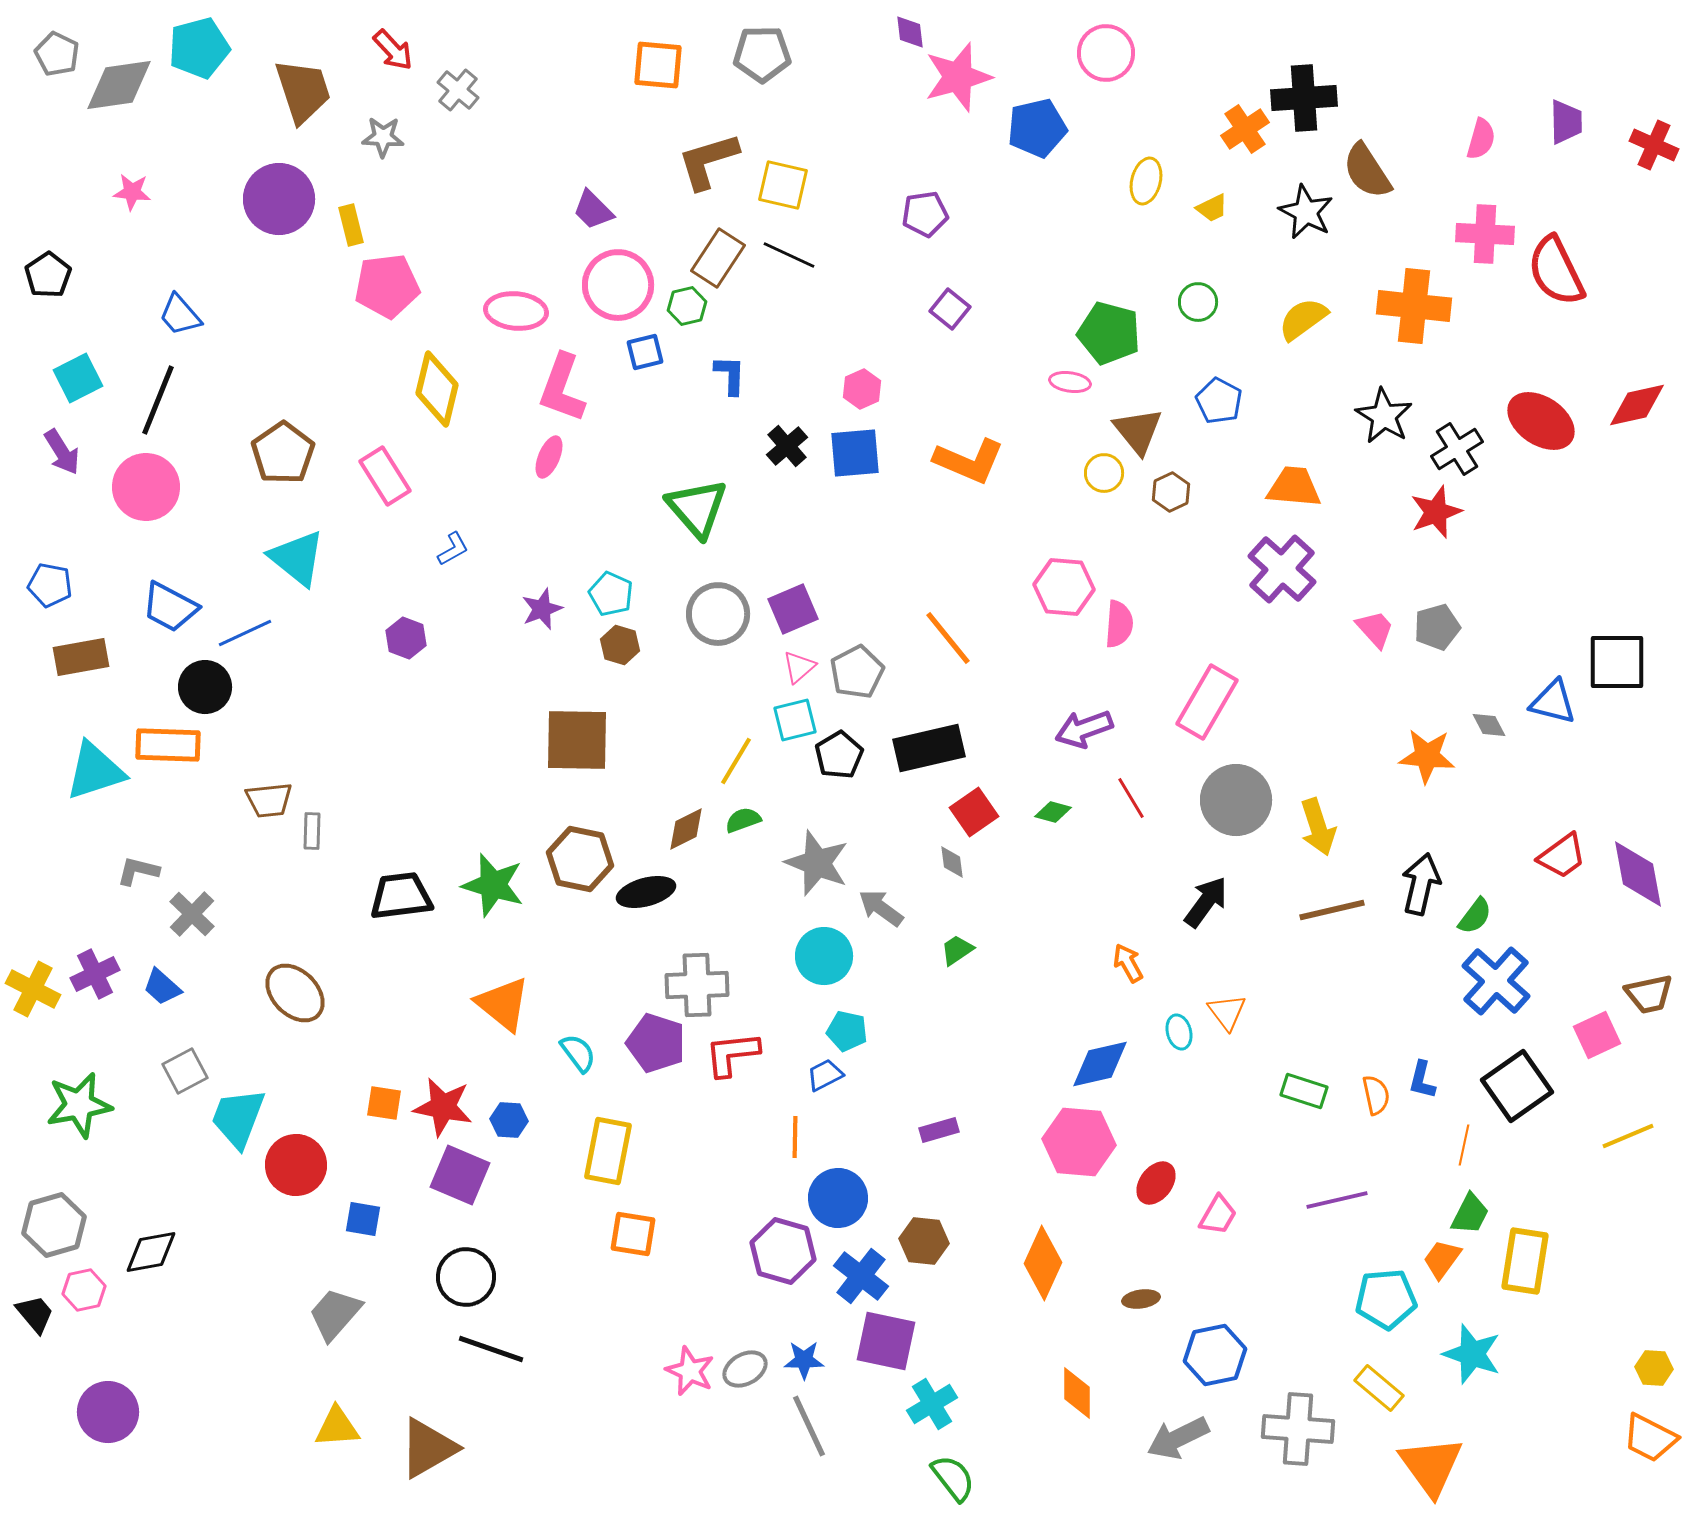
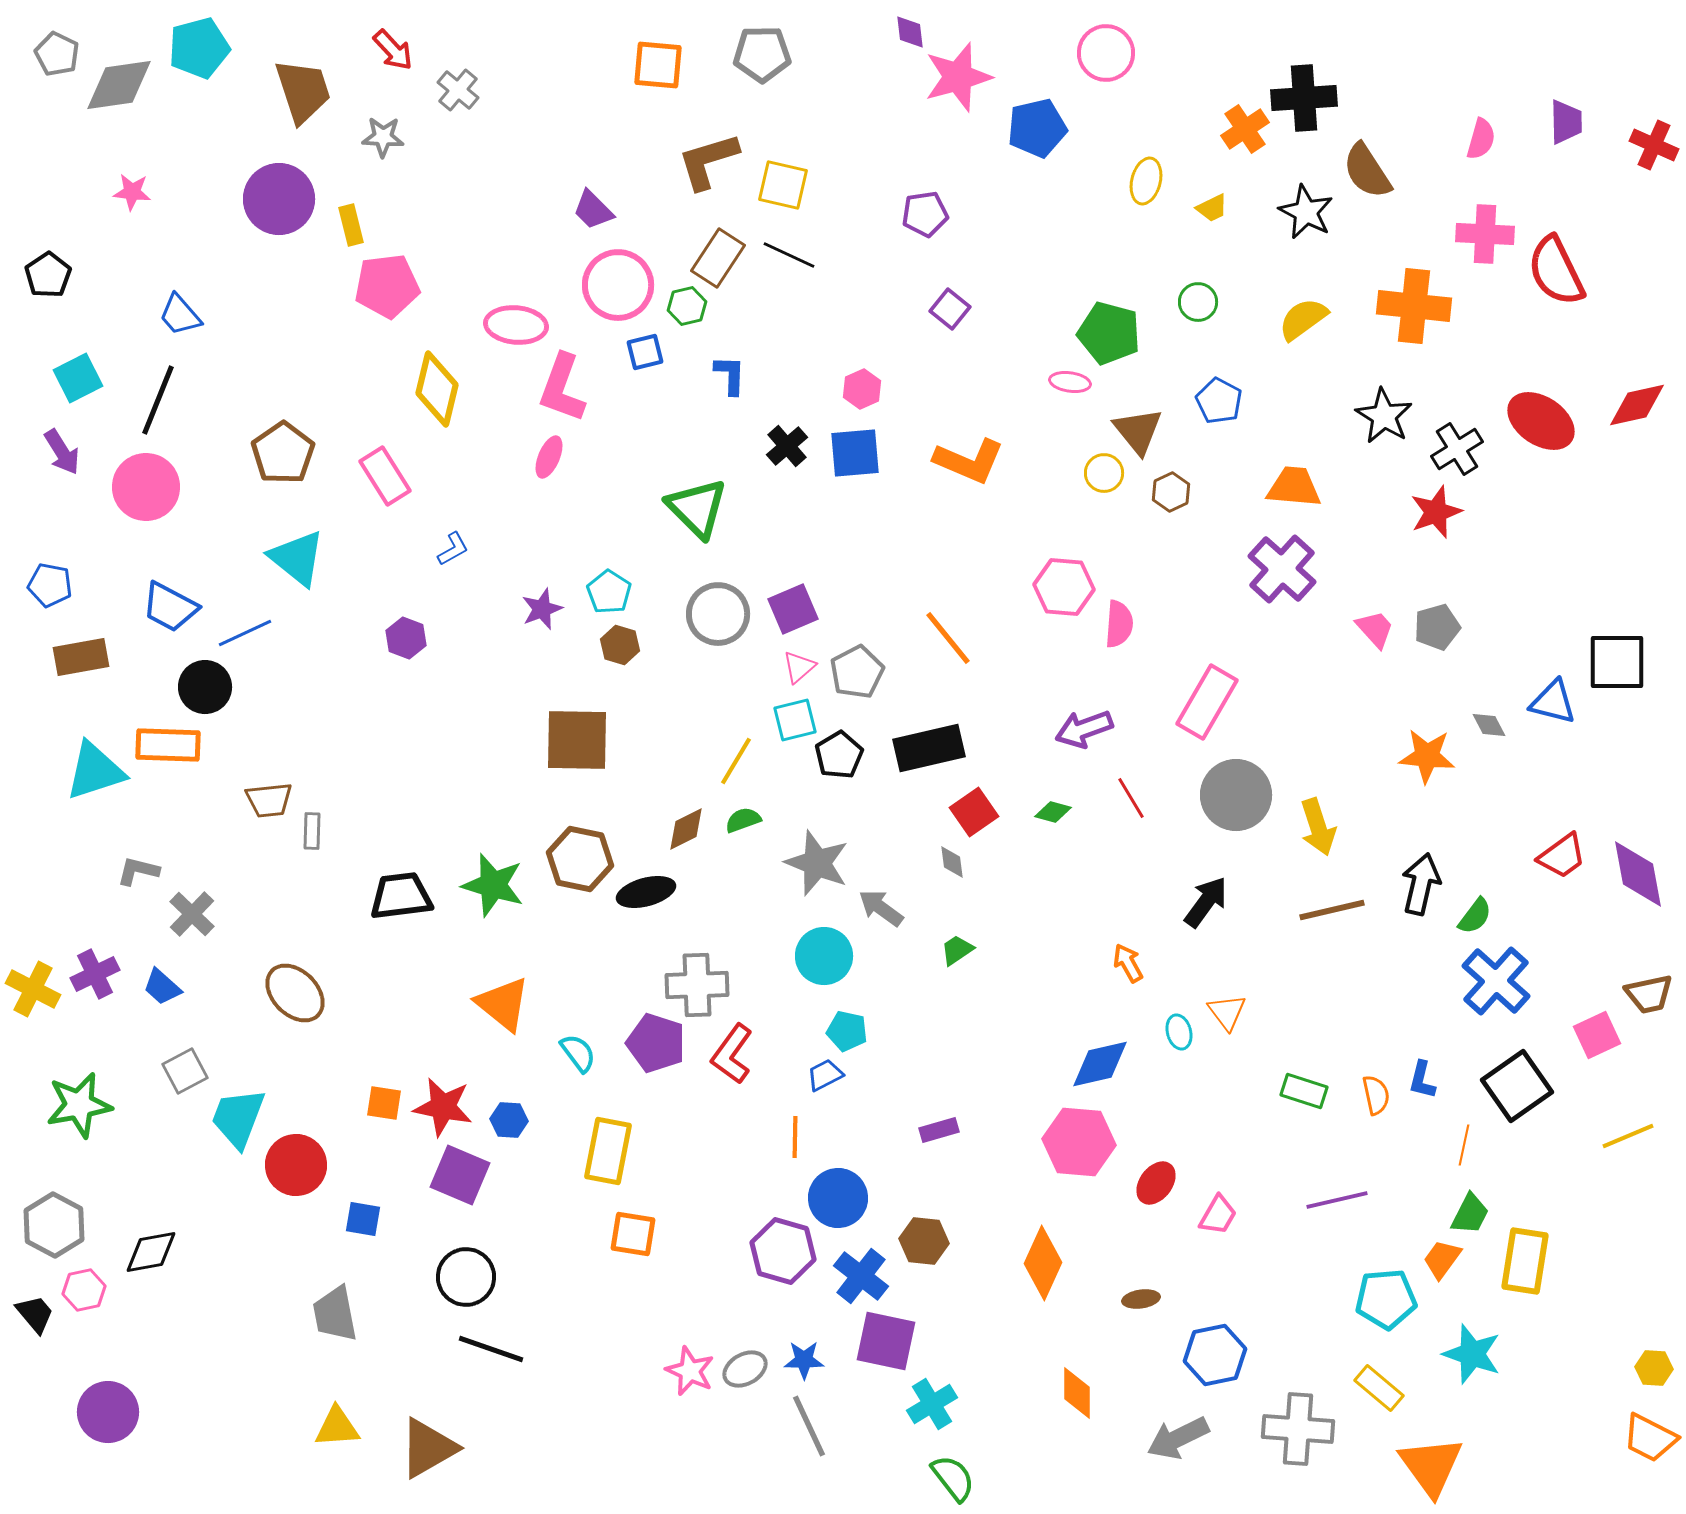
pink ellipse at (516, 311): moved 14 px down
green triangle at (697, 508): rotated 4 degrees counterclockwise
cyan pentagon at (611, 594): moved 2 px left, 2 px up; rotated 9 degrees clockwise
gray circle at (1236, 800): moved 5 px up
red L-shape at (732, 1054): rotated 48 degrees counterclockwise
gray hexagon at (54, 1225): rotated 16 degrees counterclockwise
gray trapezoid at (335, 1314): rotated 52 degrees counterclockwise
